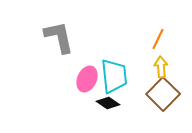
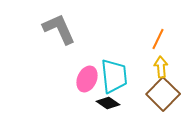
gray L-shape: moved 8 px up; rotated 12 degrees counterclockwise
